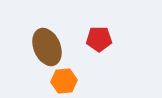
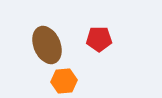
brown ellipse: moved 2 px up
